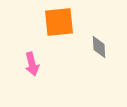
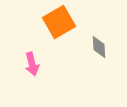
orange square: rotated 24 degrees counterclockwise
